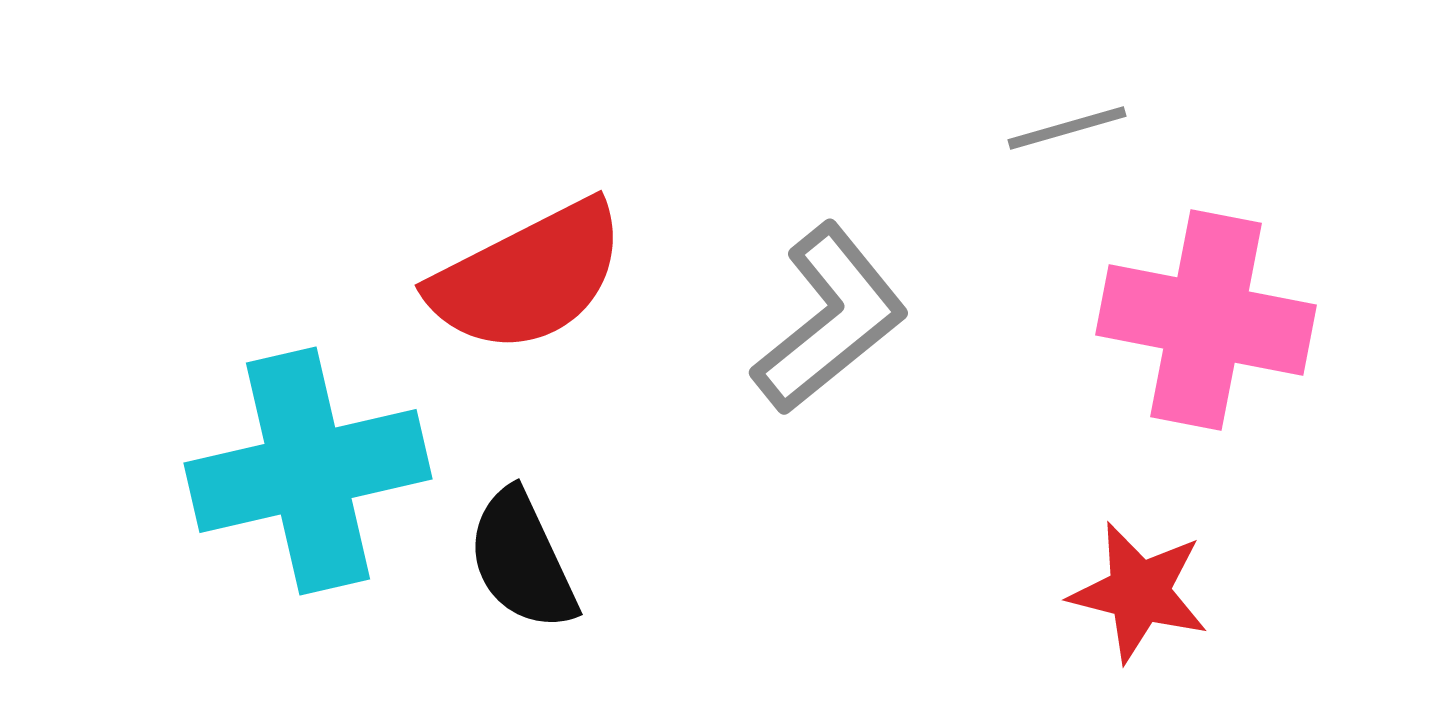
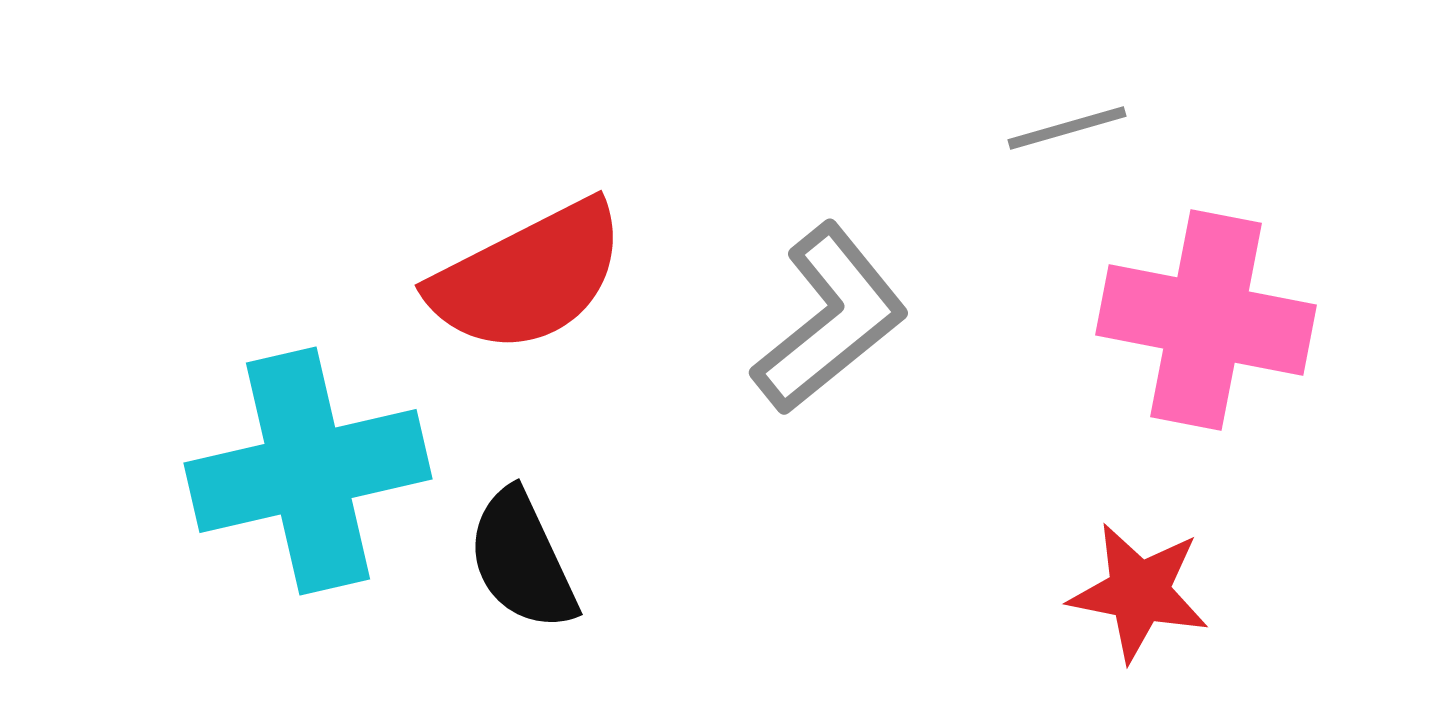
red star: rotated 3 degrees counterclockwise
